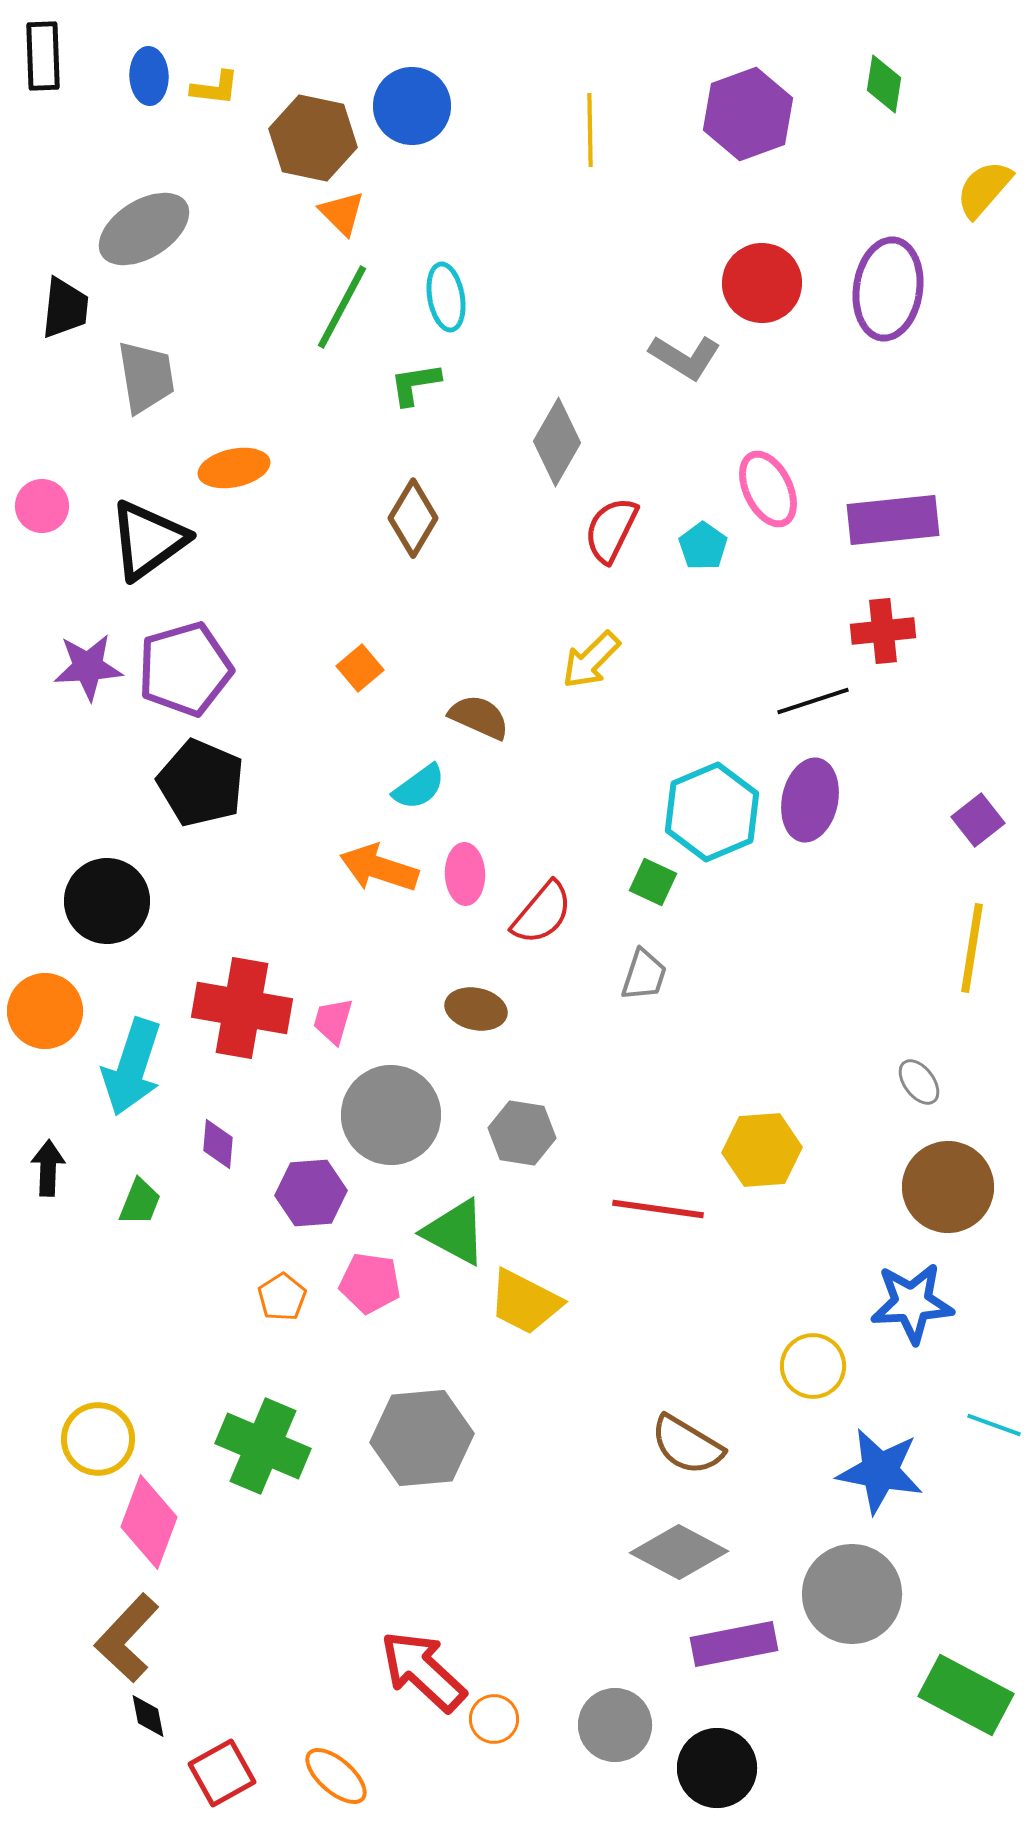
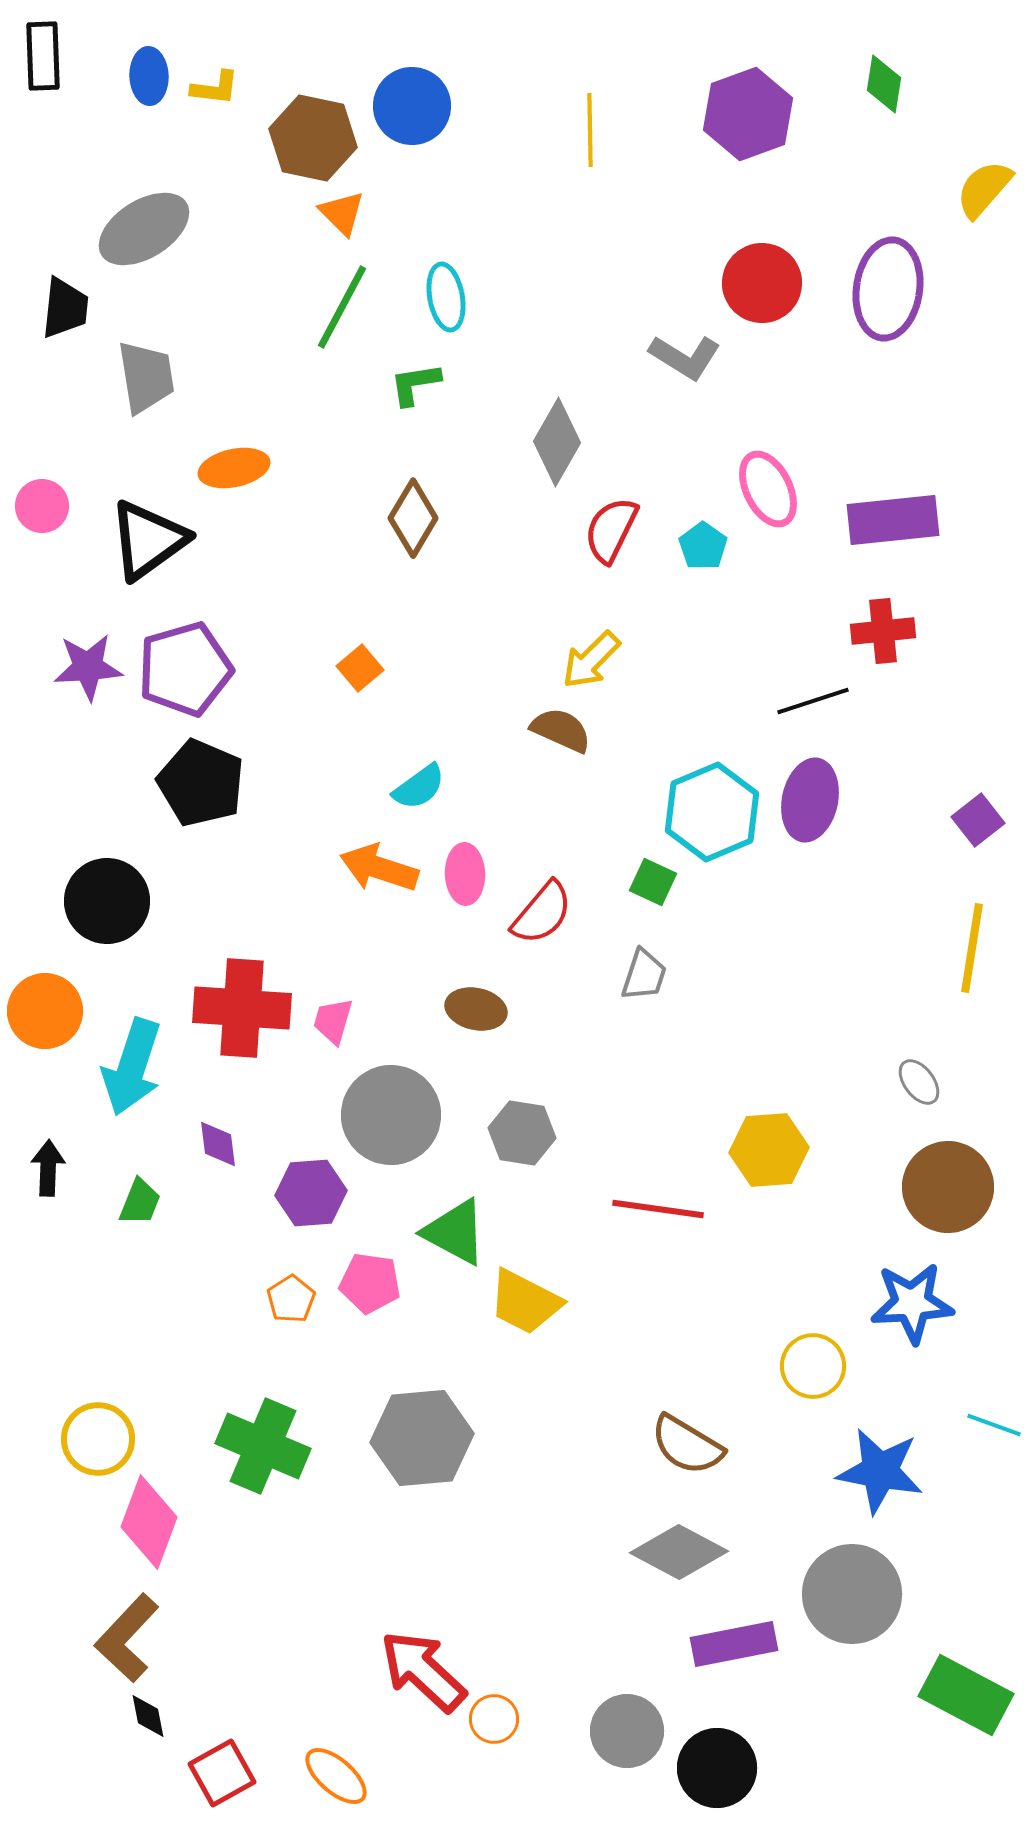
brown semicircle at (479, 717): moved 82 px right, 13 px down
red cross at (242, 1008): rotated 6 degrees counterclockwise
purple diamond at (218, 1144): rotated 12 degrees counterclockwise
yellow hexagon at (762, 1150): moved 7 px right
orange pentagon at (282, 1297): moved 9 px right, 2 px down
gray circle at (615, 1725): moved 12 px right, 6 px down
